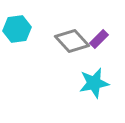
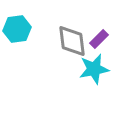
gray diamond: rotated 36 degrees clockwise
cyan star: moved 14 px up
